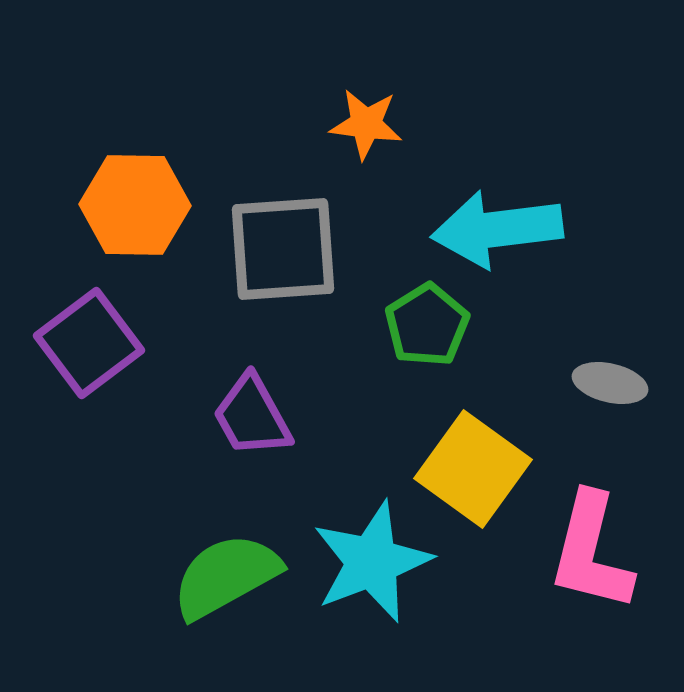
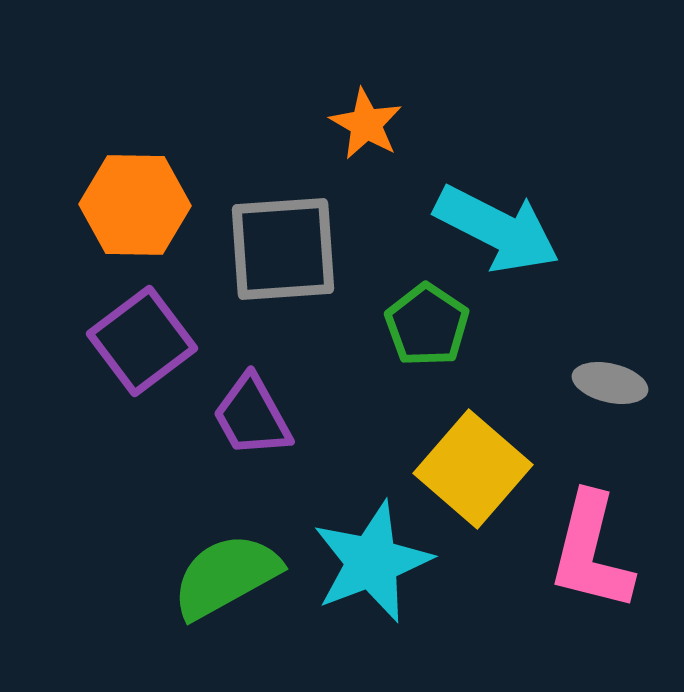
orange star: rotated 22 degrees clockwise
cyan arrow: rotated 146 degrees counterclockwise
green pentagon: rotated 6 degrees counterclockwise
purple square: moved 53 px right, 2 px up
yellow square: rotated 5 degrees clockwise
